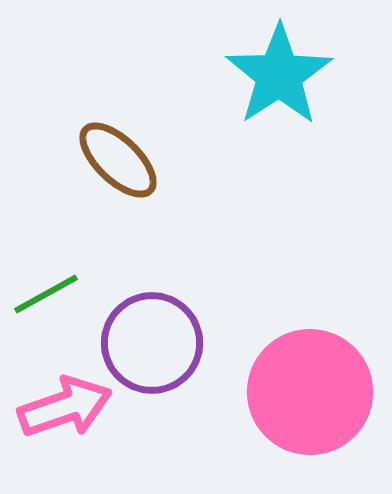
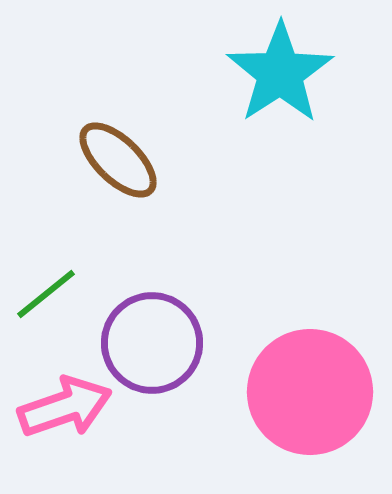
cyan star: moved 1 px right, 2 px up
green line: rotated 10 degrees counterclockwise
